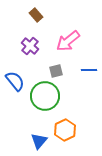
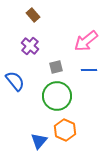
brown rectangle: moved 3 px left
pink arrow: moved 18 px right
gray square: moved 4 px up
green circle: moved 12 px right
orange hexagon: rotated 10 degrees counterclockwise
